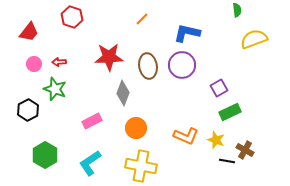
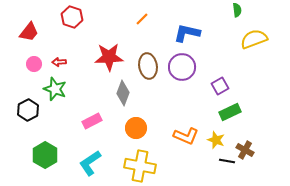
purple circle: moved 2 px down
purple square: moved 1 px right, 2 px up
yellow cross: moved 1 px left
